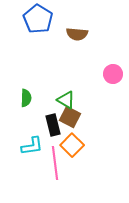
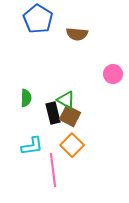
brown square: moved 1 px up
black rectangle: moved 12 px up
pink line: moved 2 px left, 7 px down
